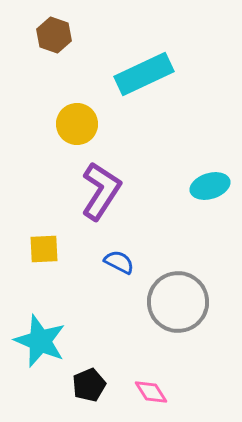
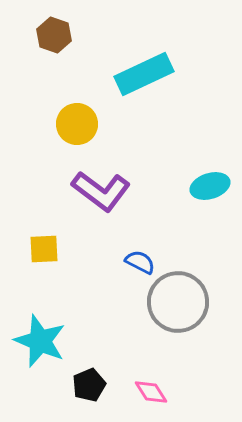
purple L-shape: rotated 94 degrees clockwise
blue semicircle: moved 21 px right
